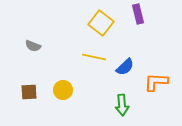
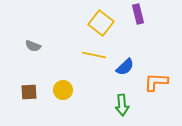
yellow line: moved 2 px up
